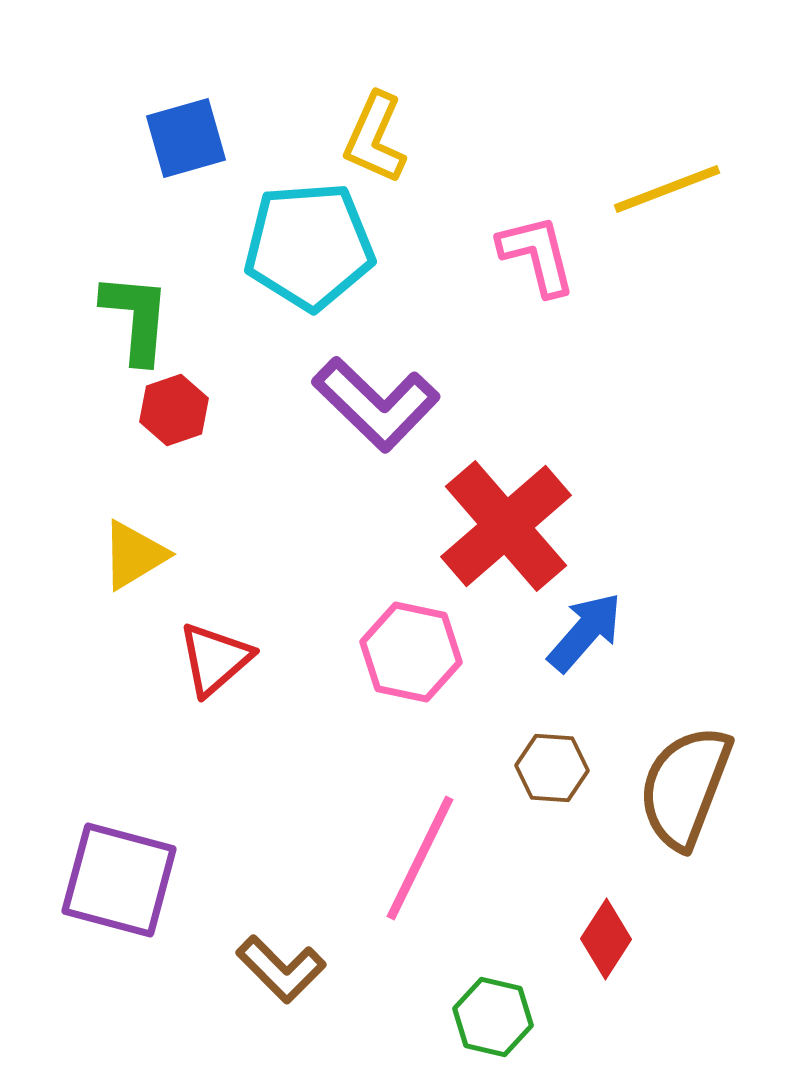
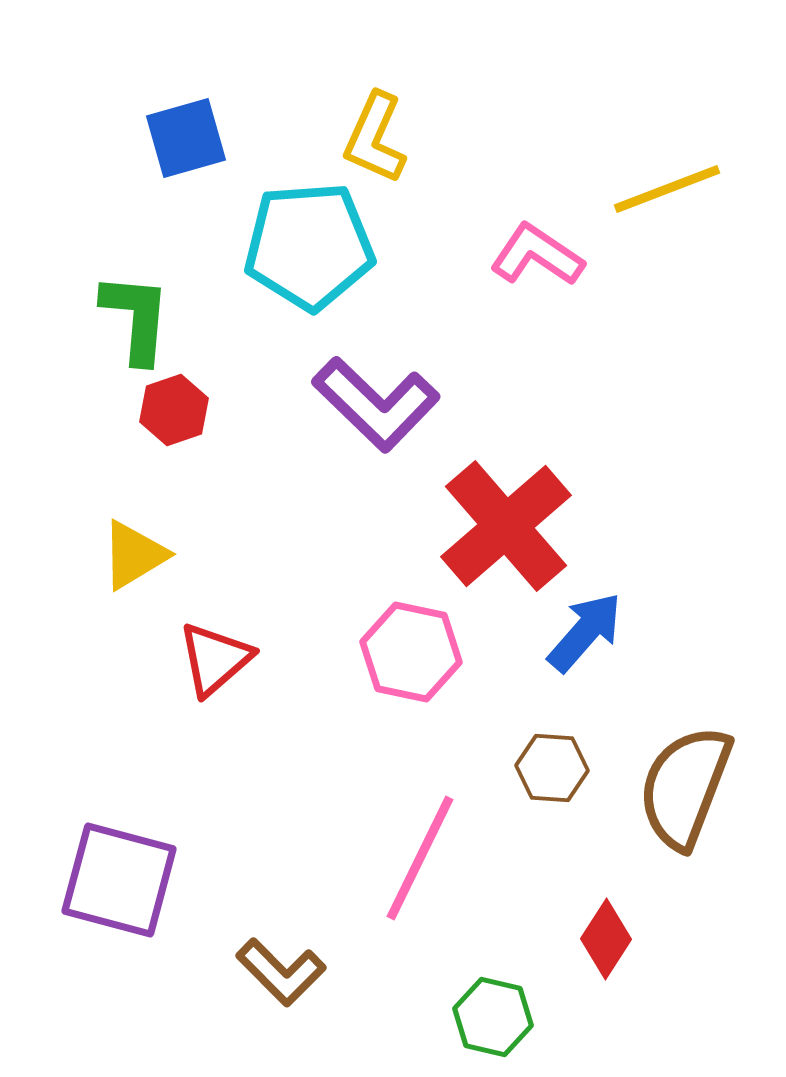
pink L-shape: rotated 42 degrees counterclockwise
brown L-shape: moved 3 px down
